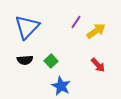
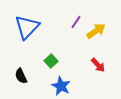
black semicircle: moved 4 px left, 16 px down; rotated 70 degrees clockwise
